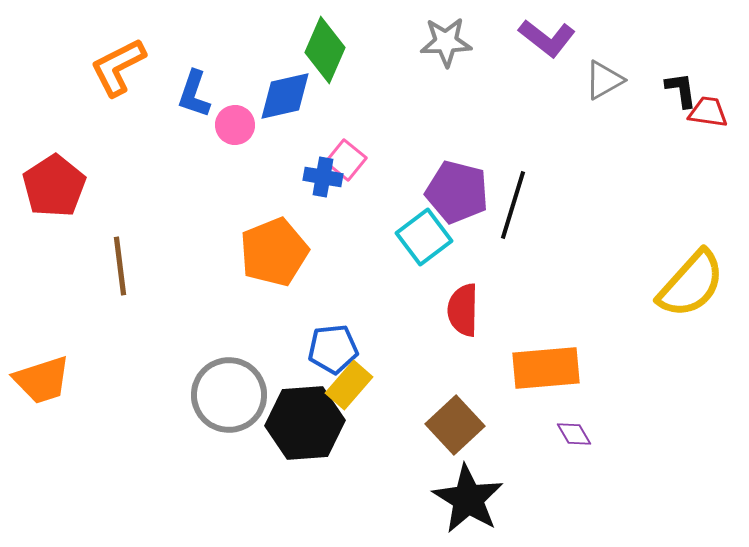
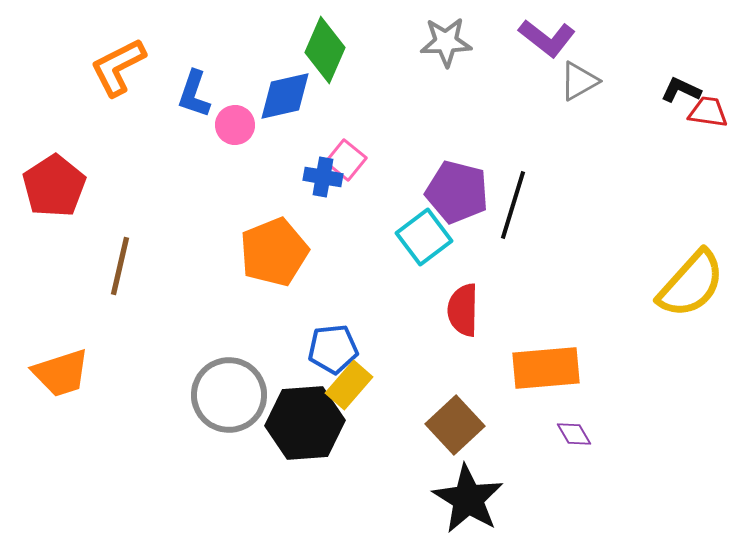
gray triangle: moved 25 px left, 1 px down
black L-shape: rotated 57 degrees counterclockwise
brown line: rotated 20 degrees clockwise
orange trapezoid: moved 19 px right, 7 px up
